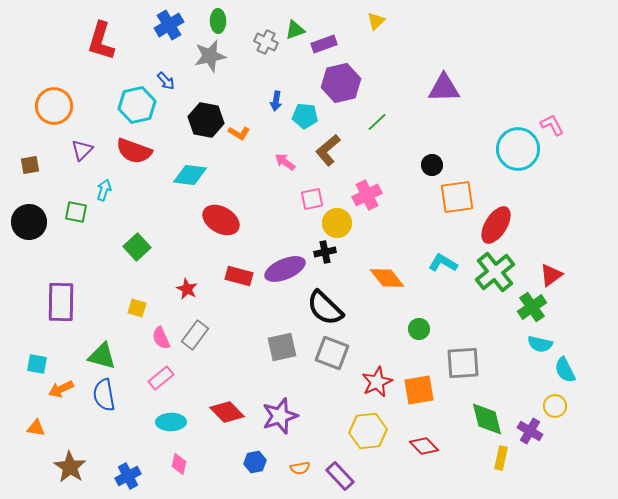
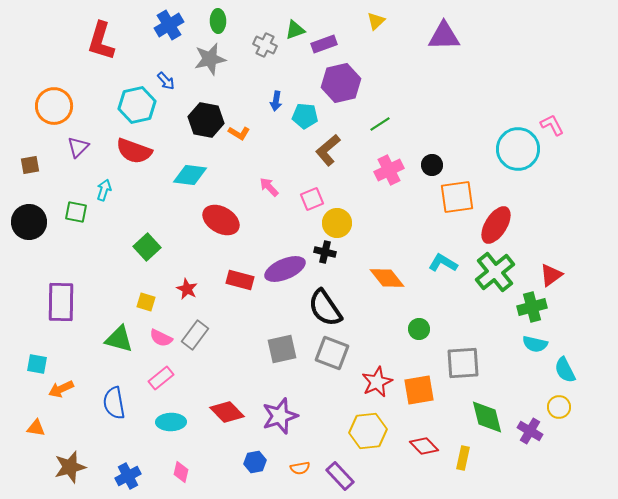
gray cross at (266, 42): moved 1 px left, 3 px down
gray star at (210, 56): moved 3 px down
purple triangle at (444, 88): moved 52 px up
green line at (377, 122): moved 3 px right, 2 px down; rotated 10 degrees clockwise
purple triangle at (82, 150): moved 4 px left, 3 px up
pink arrow at (285, 162): moved 16 px left, 25 px down; rotated 10 degrees clockwise
pink cross at (367, 195): moved 22 px right, 25 px up
pink square at (312, 199): rotated 10 degrees counterclockwise
green square at (137, 247): moved 10 px right
black cross at (325, 252): rotated 25 degrees clockwise
red rectangle at (239, 276): moved 1 px right, 4 px down
green cross at (532, 307): rotated 20 degrees clockwise
yellow square at (137, 308): moved 9 px right, 6 px up
black semicircle at (325, 308): rotated 12 degrees clockwise
pink semicircle at (161, 338): rotated 40 degrees counterclockwise
cyan semicircle at (540, 344): moved 5 px left
gray square at (282, 347): moved 2 px down
green triangle at (102, 356): moved 17 px right, 17 px up
blue semicircle at (104, 395): moved 10 px right, 8 px down
yellow circle at (555, 406): moved 4 px right, 1 px down
green diamond at (487, 419): moved 2 px up
yellow rectangle at (501, 458): moved 38 px left
pink diamond at (179, 464): moved 2 px right, 8 px down
brown star at (70, 467): rotated 24 degrees clockwise
